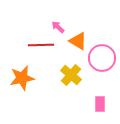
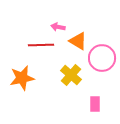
pink arrow: rotated 32 degrees counterclockwise
pink rectangle: moved 5 px left
